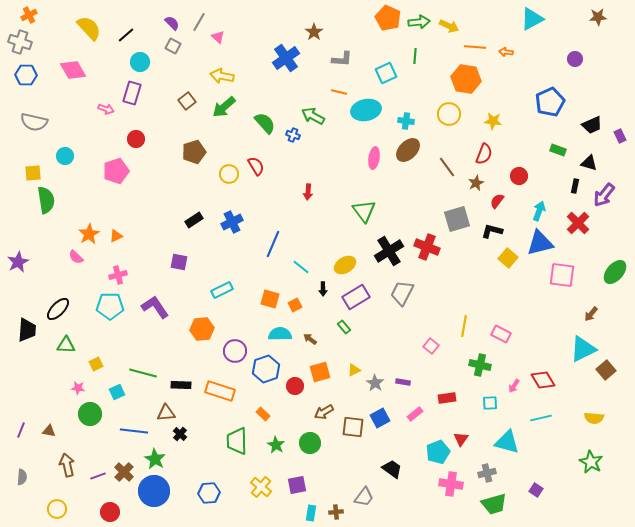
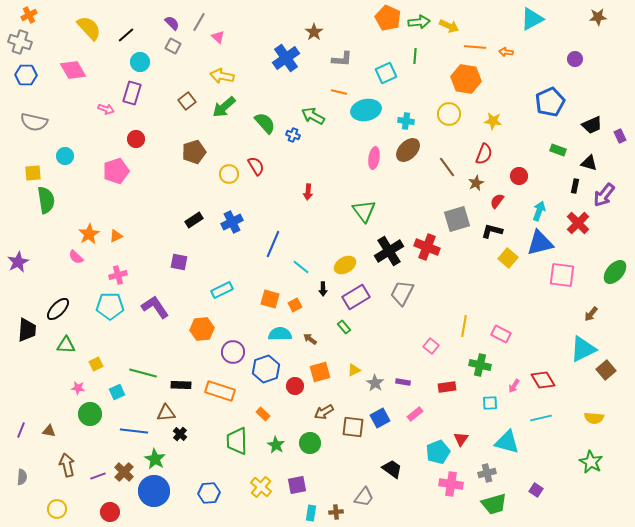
purple circle at (235, 351): moved 2 px left, 1 px down
red rectangle at (447, 398): moved 11 px up
